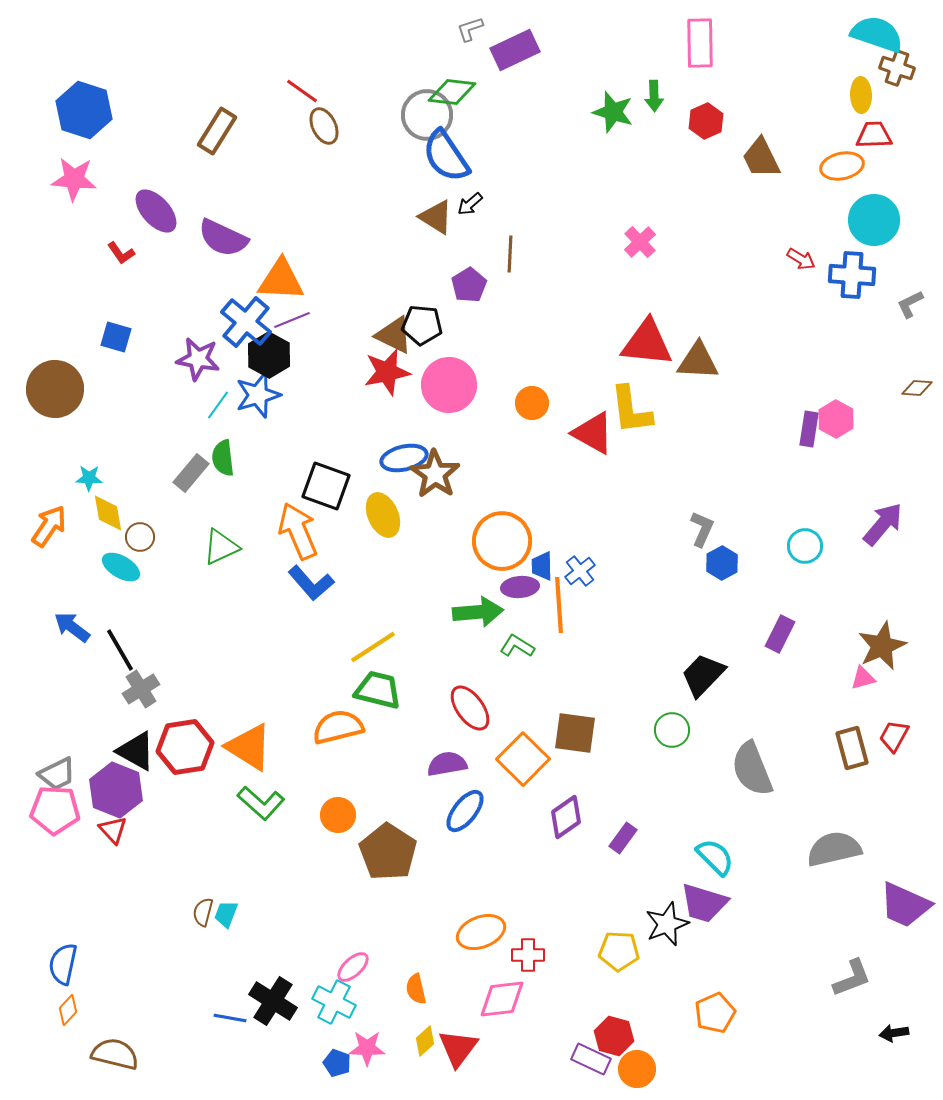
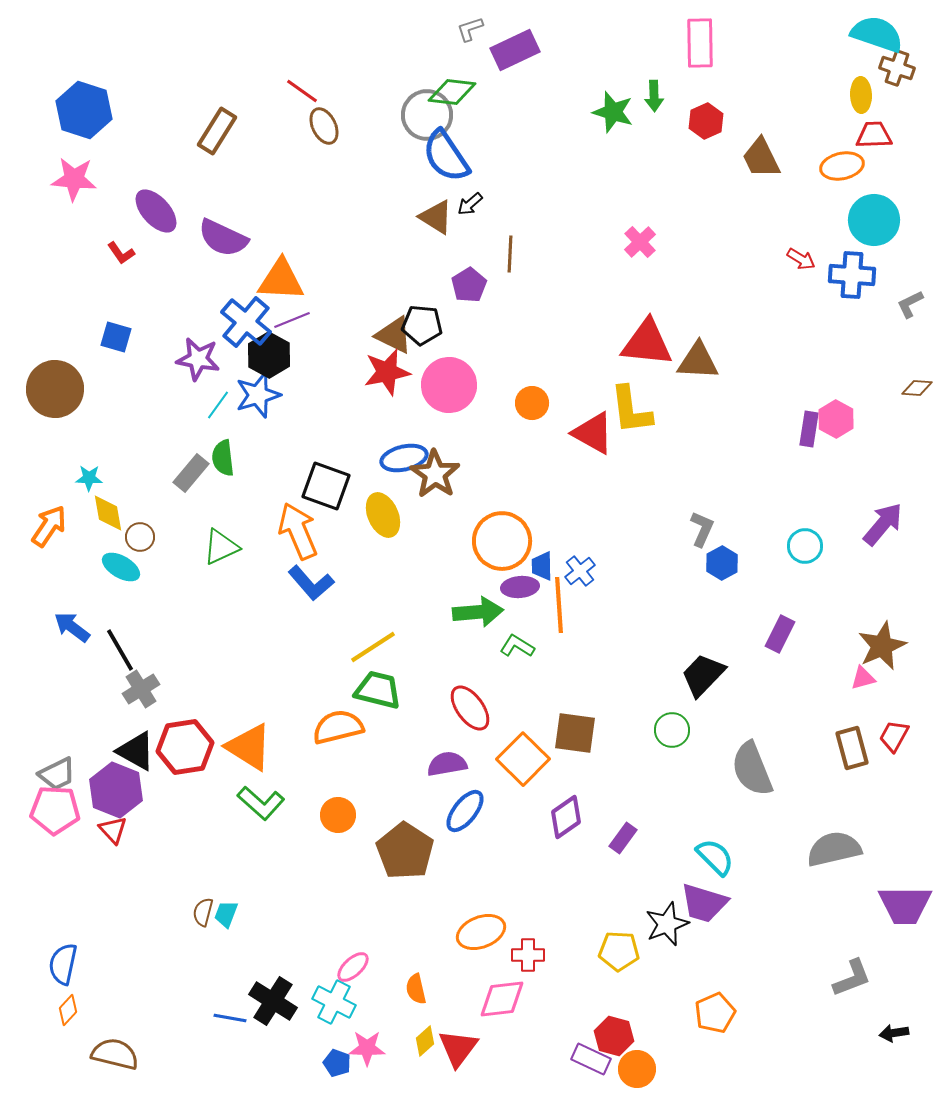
brown pentagon at (388, 852): moved 17 px right, 1 px up
purple trapezoid at (905, 905): rotated 24 degrees counterclockwise
